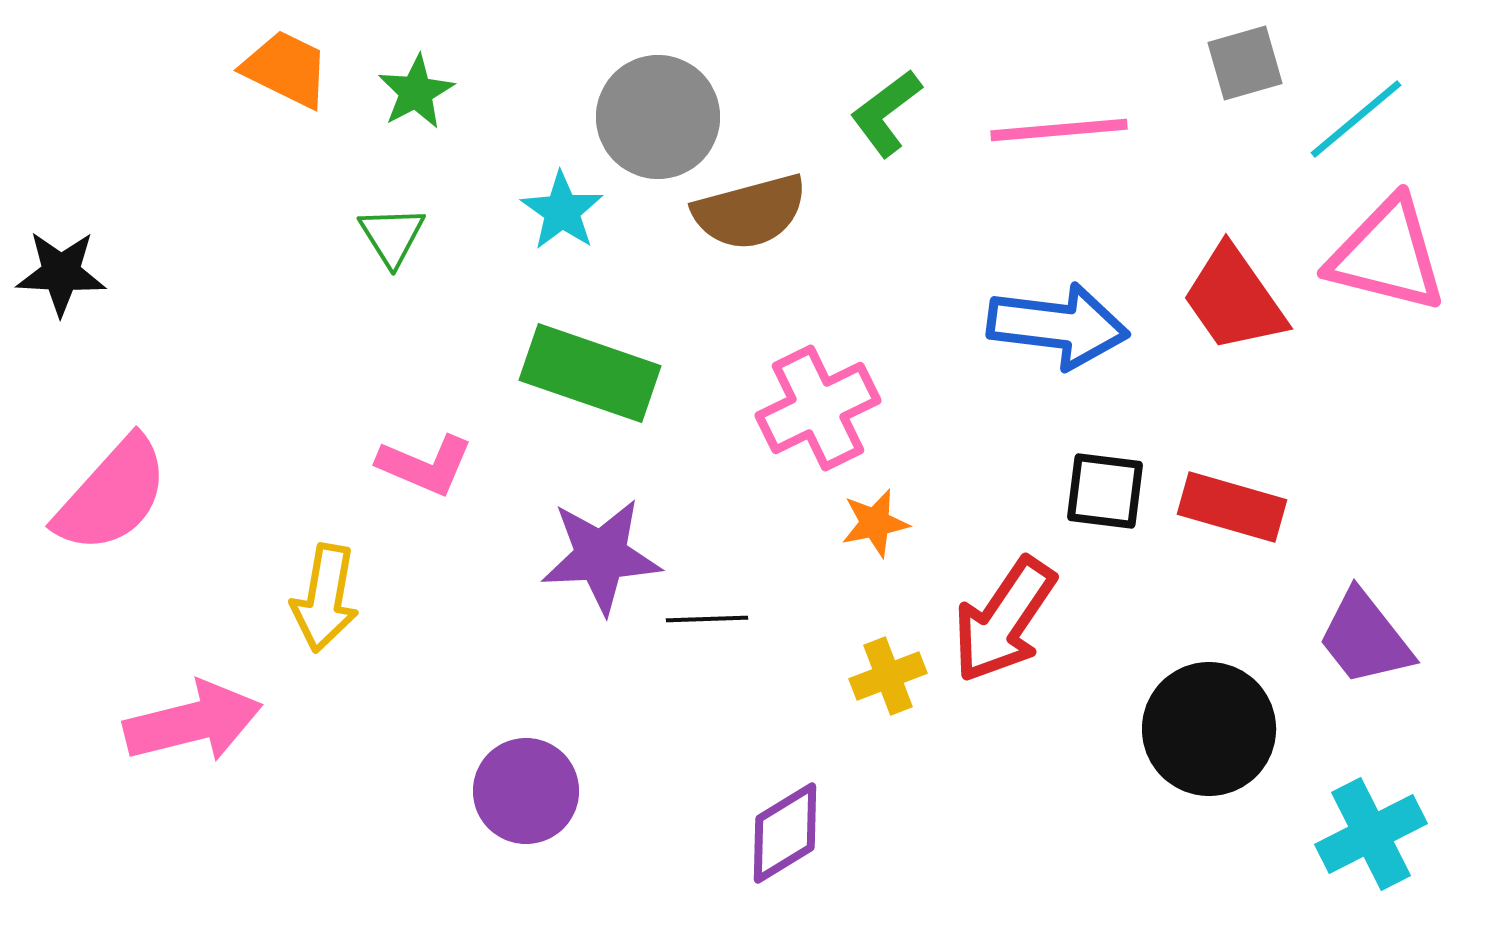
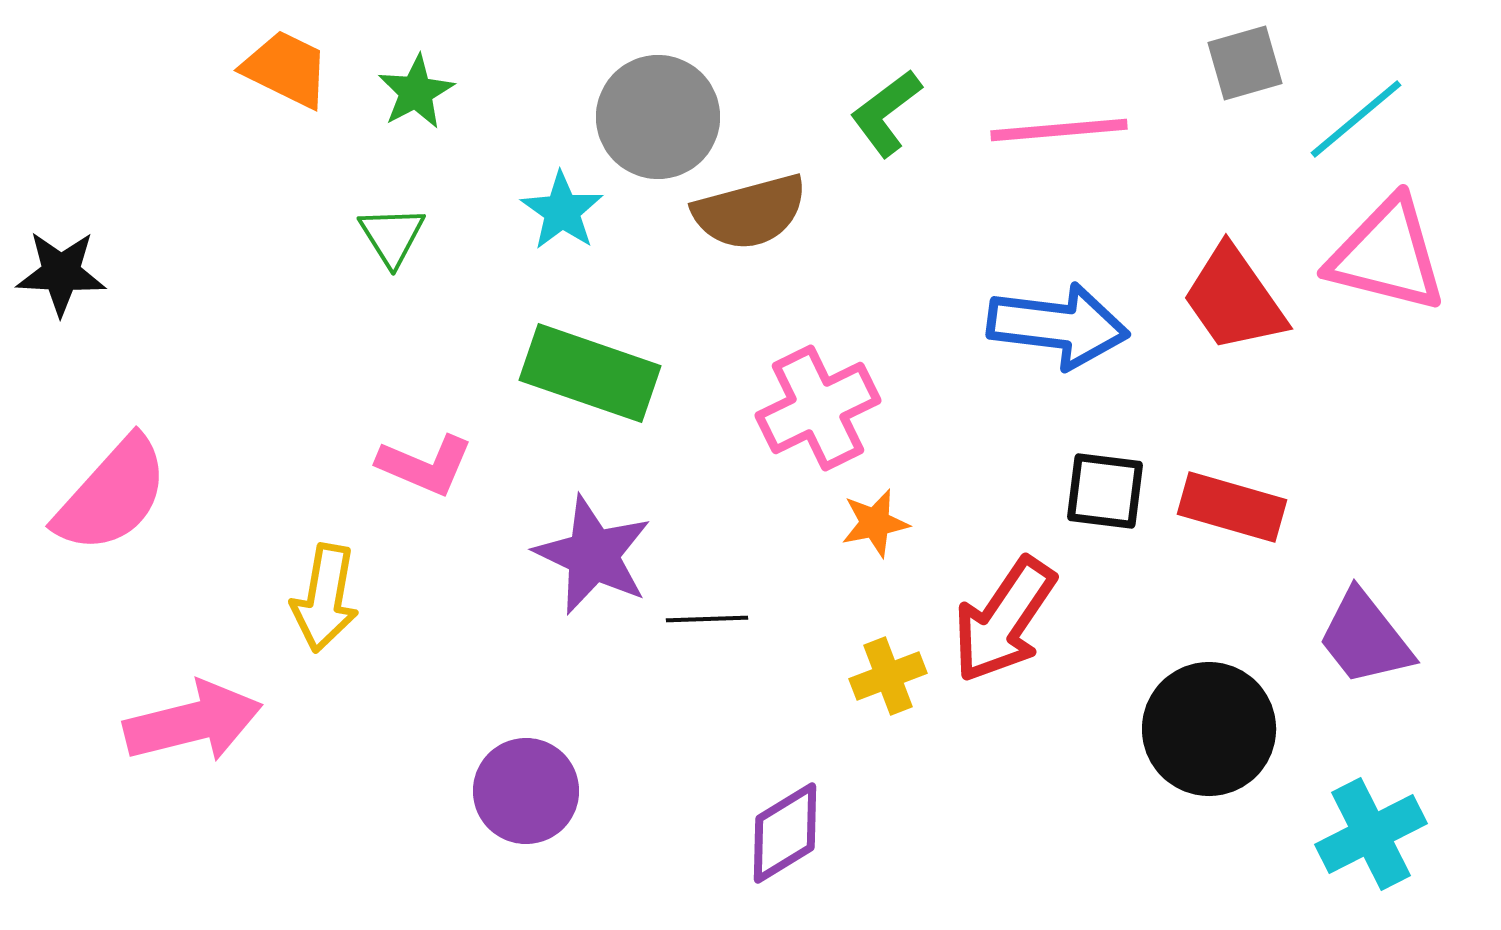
purple star: moved 8 px left, 1 px up; rotated 28 degrees clockwise
